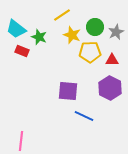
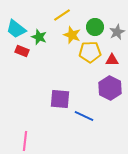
gray star: moved 1 px right
purple square: moved 8 px left, 8 px down
pink line: moved 4 px right
